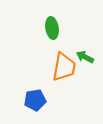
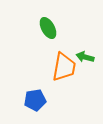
green ellipse: moved 4 px left; rotated 20 degrees counterclockwise
green arrow: rotated 12 degrees counterclockwise
